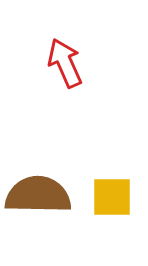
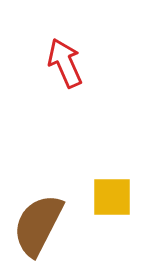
brown semicircle: moved 30 px down; rotated 64 degrees counterclockwise
